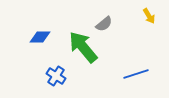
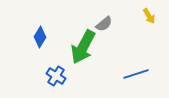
blue diamond: rotated 60 degrees counterclockwise
green arrow: rotated 112 degrees counterclockwise
